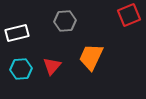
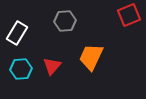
white rectangle: rotated 45 degrees counterclockwise
